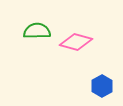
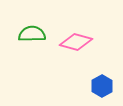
green semicircle: moved 5 px left, 3 px down
